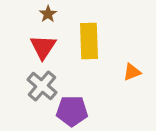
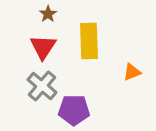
purple pentagon: moved 2 px right, 1 px up
